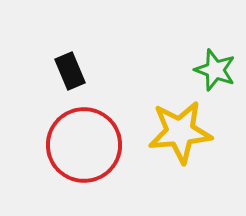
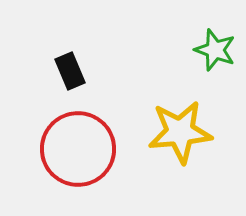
green star: moved 20 px up
red circle: moved 6 px left, 4 px down
